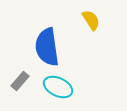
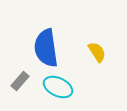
yellow semicircle: moved 6 px right, 32 px down
blue semicircle: moved 1 px left, 1 px down
